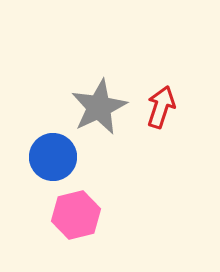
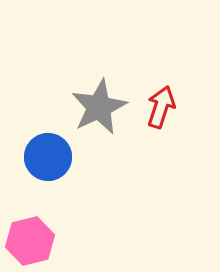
blue circle: moved 5 px left
pink hexagon: moved 46 px left, 26 px down
